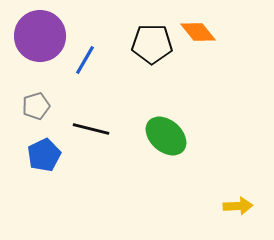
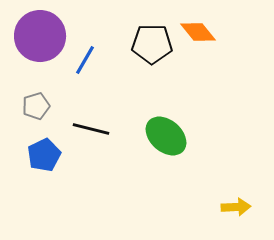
yellow arrow: moved 2 px left, 1 px down
